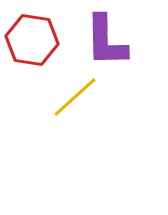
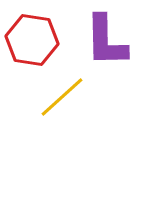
yellow line: moved 13 px left
